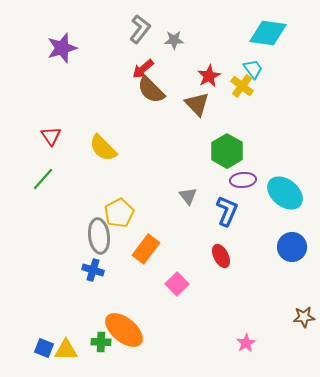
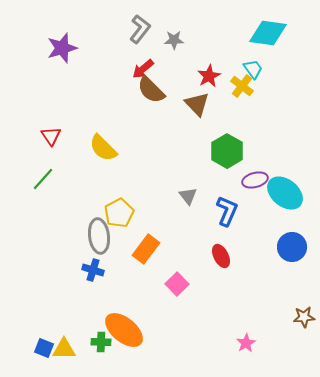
purple ellipse: moved 12 px right; rotated 10 degrees counterclockwise
yellow triangle: moved 2 px left, 1 px up
